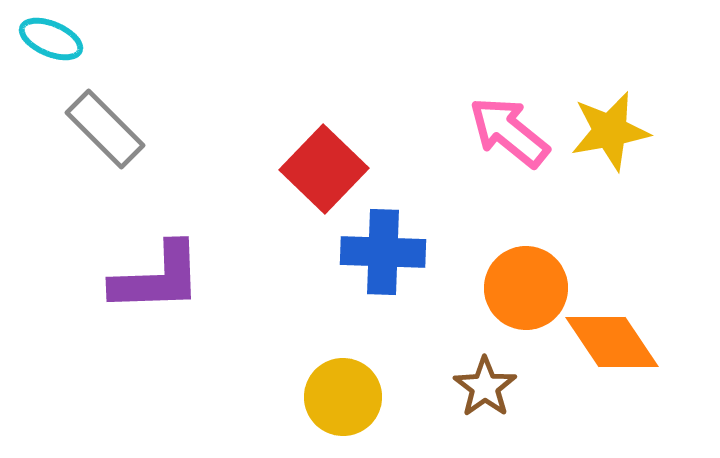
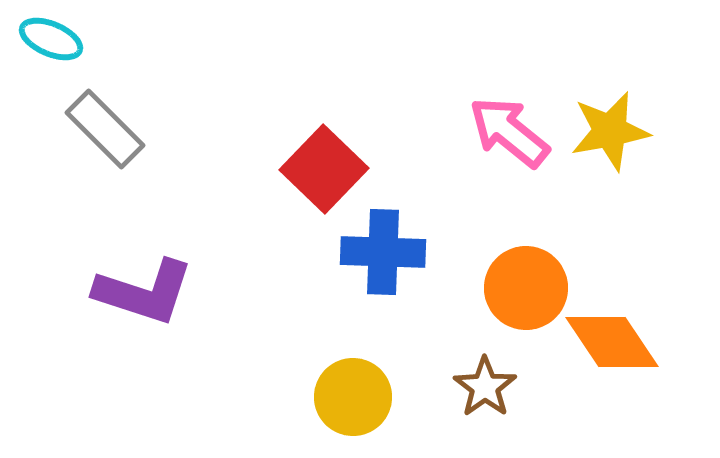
purple L-shape: moved 13 px left, 14 px down; rotated 20 degrees clockwise
yellow circle: moved 10 px right
